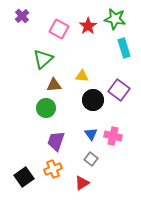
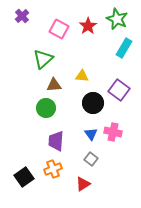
green star: moved 2 px right; rotated 15 degrees clockwise
cyan rectangle: rotated 48 degrees clockwise
black circle: moved 3 px down
pink cross: moved 4 px up
purple trapezoid: rotated 15 degrees counterclockwise
red triangle: moved 1 px right, 1 px down
